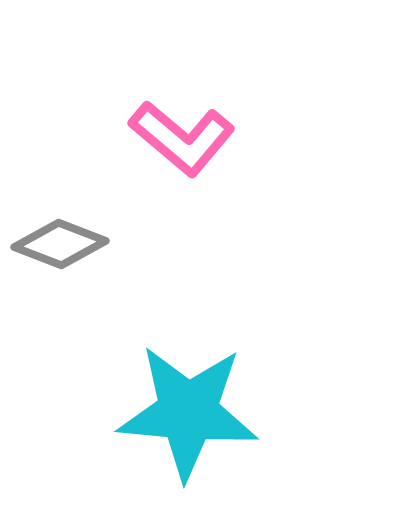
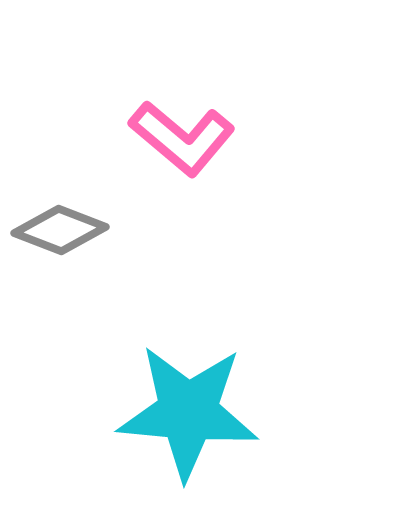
gray diamond: moved 14 px up
